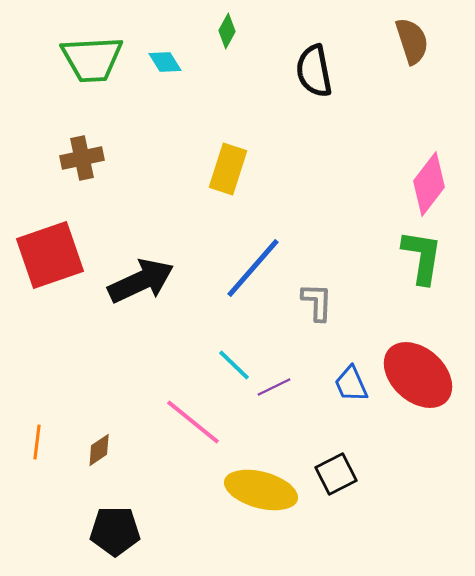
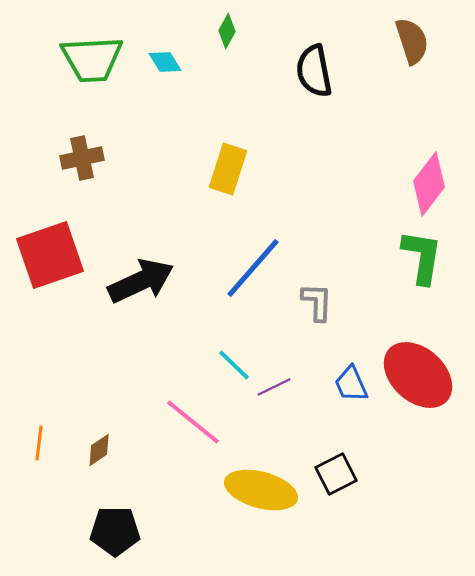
orange line: moved 2 px right, 1 px down
